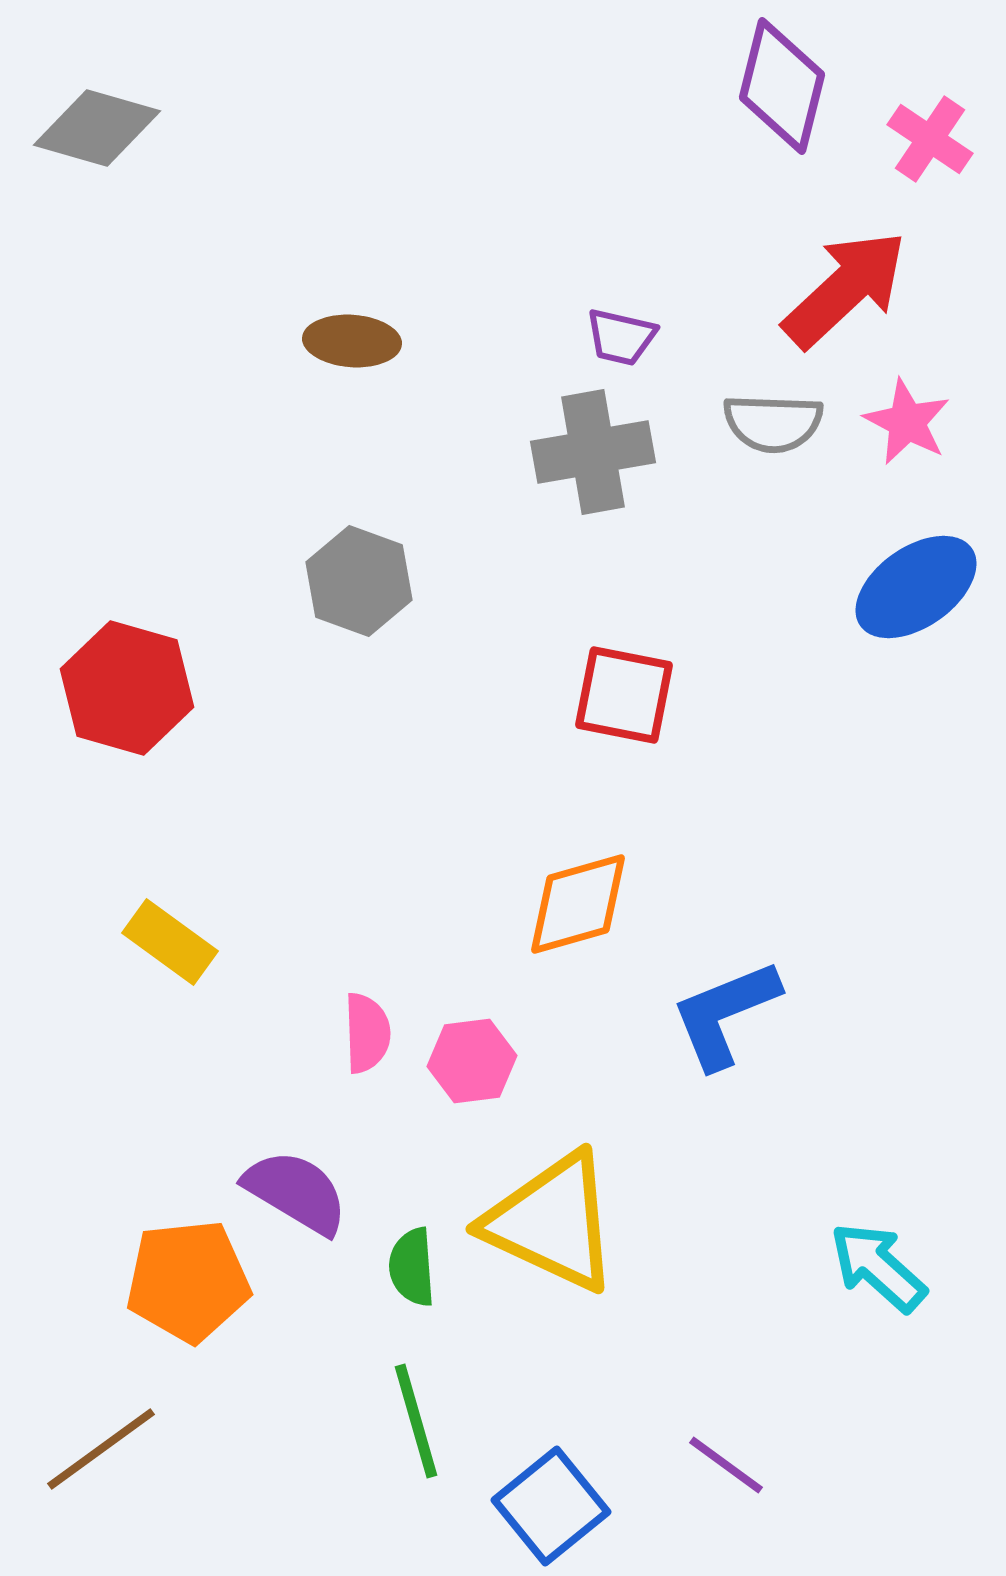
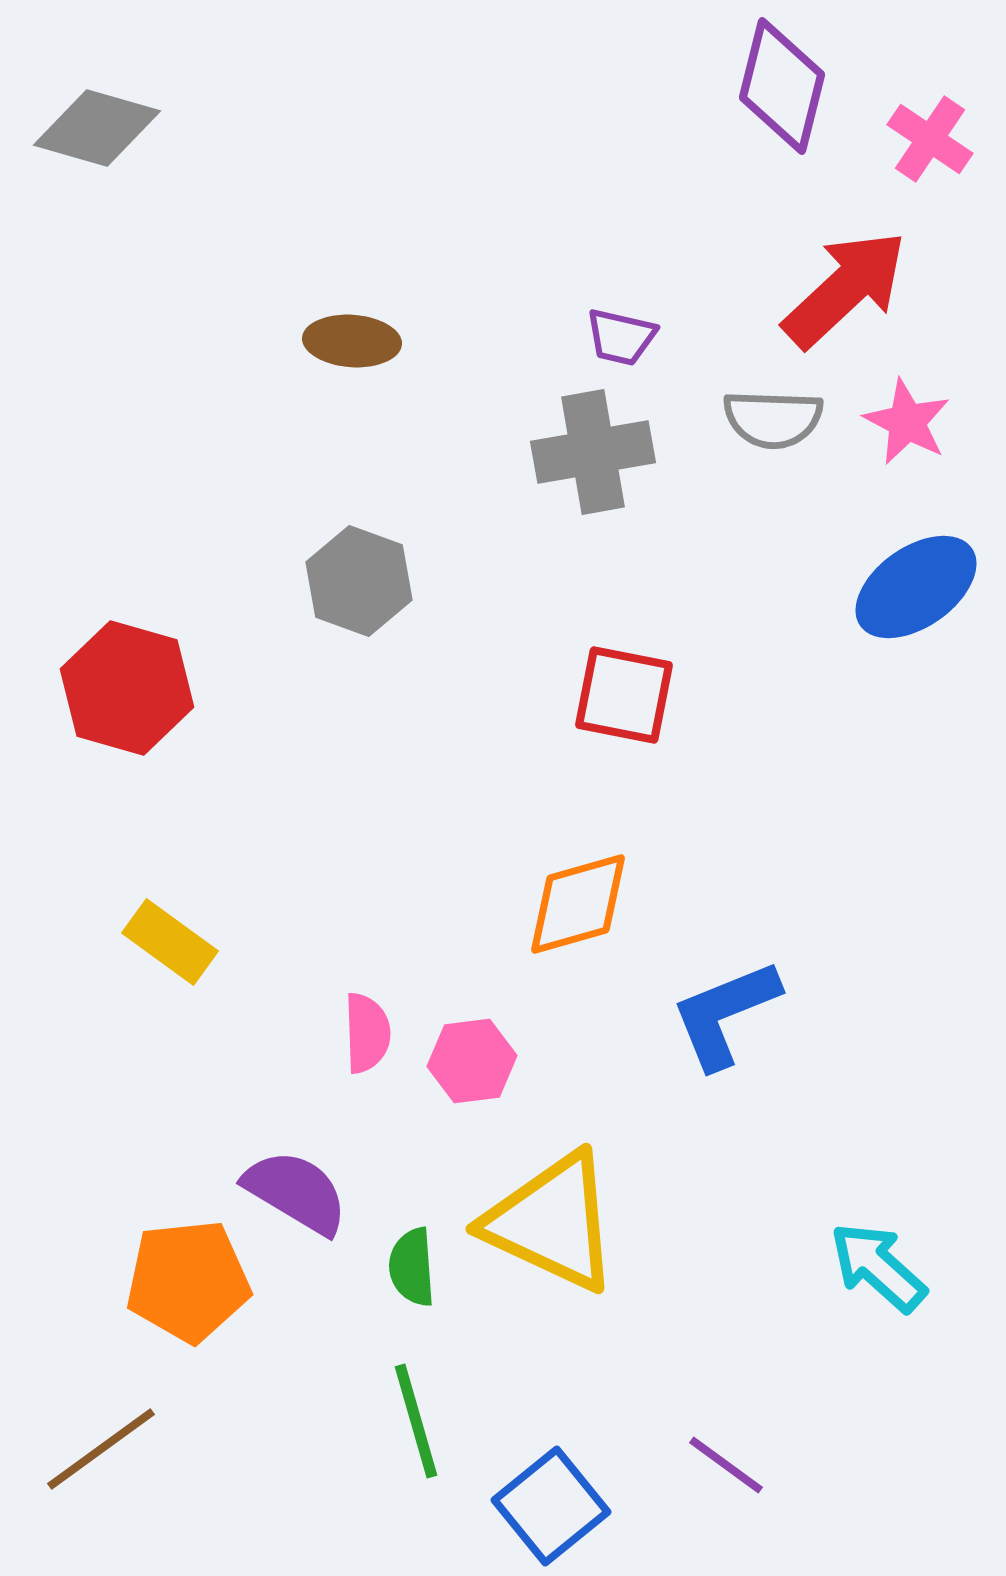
gray semicircle: moved 4 px up
